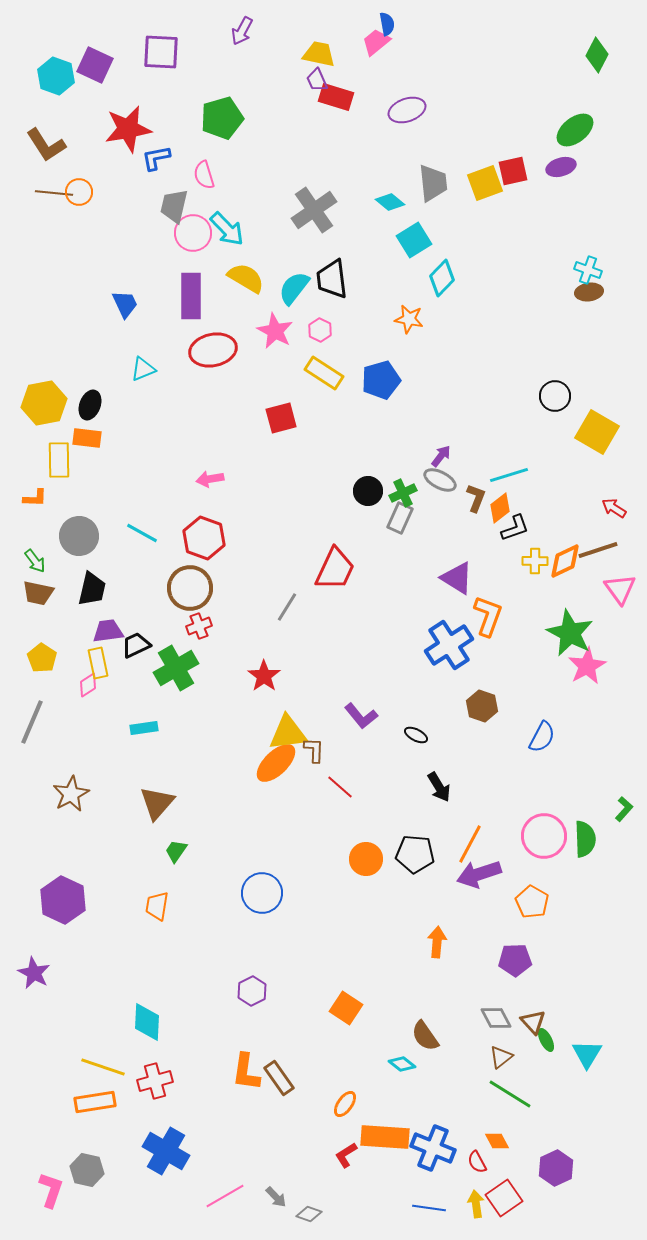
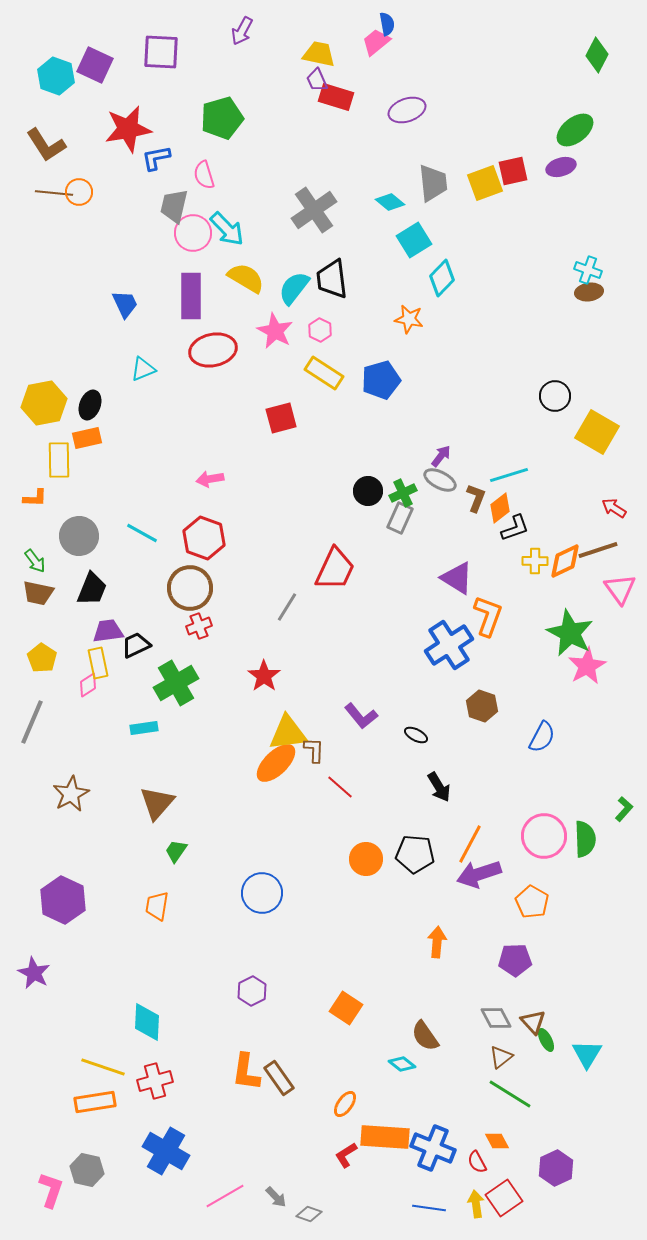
orange rectangle at (87, 438): rotated 20 degrees counterclockwise
black trapezoid at (92, 589): rotated 9 degrees clockwise
green cross at (176, 668): moved 15 px down
